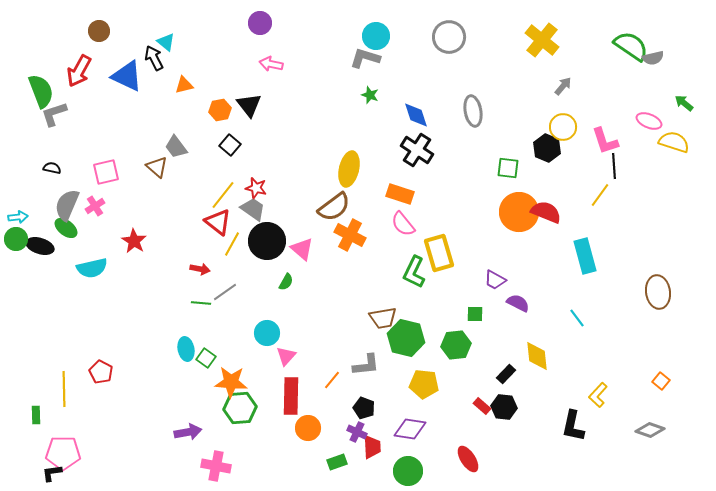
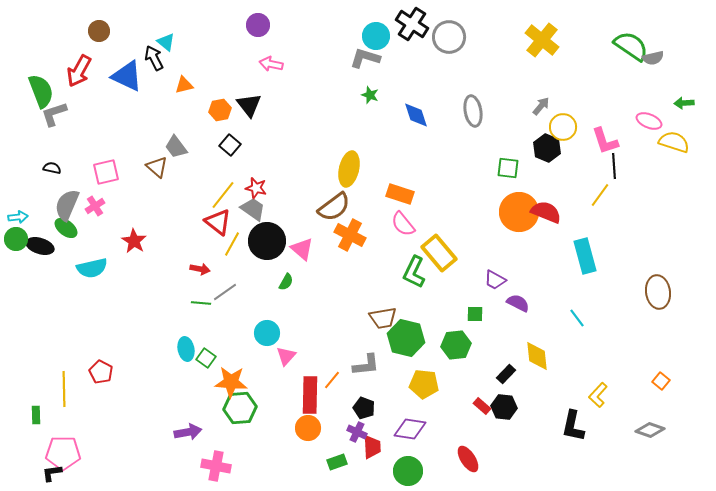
purple circle at (260, 23): moved 2 px left, 2 px down
gray arrow at (563, 86): moved 22 px left, 20 px down
green arrow at (684, 103): rotated 42 degrees counterclockwise
black cross at (417, 150): moved 5 px left, 126 px up
yellow rectangle at (439, 253): rotated 24 degrees counterclockwise
red rectangle at (291, 396): moved 19 px right, 1 px up
